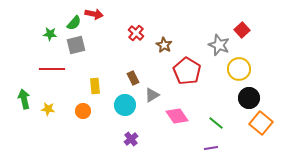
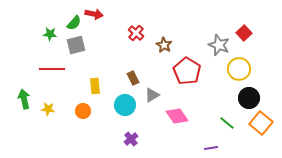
red square: moved 2 px right, 3 px down
green line: moved 11 px right
